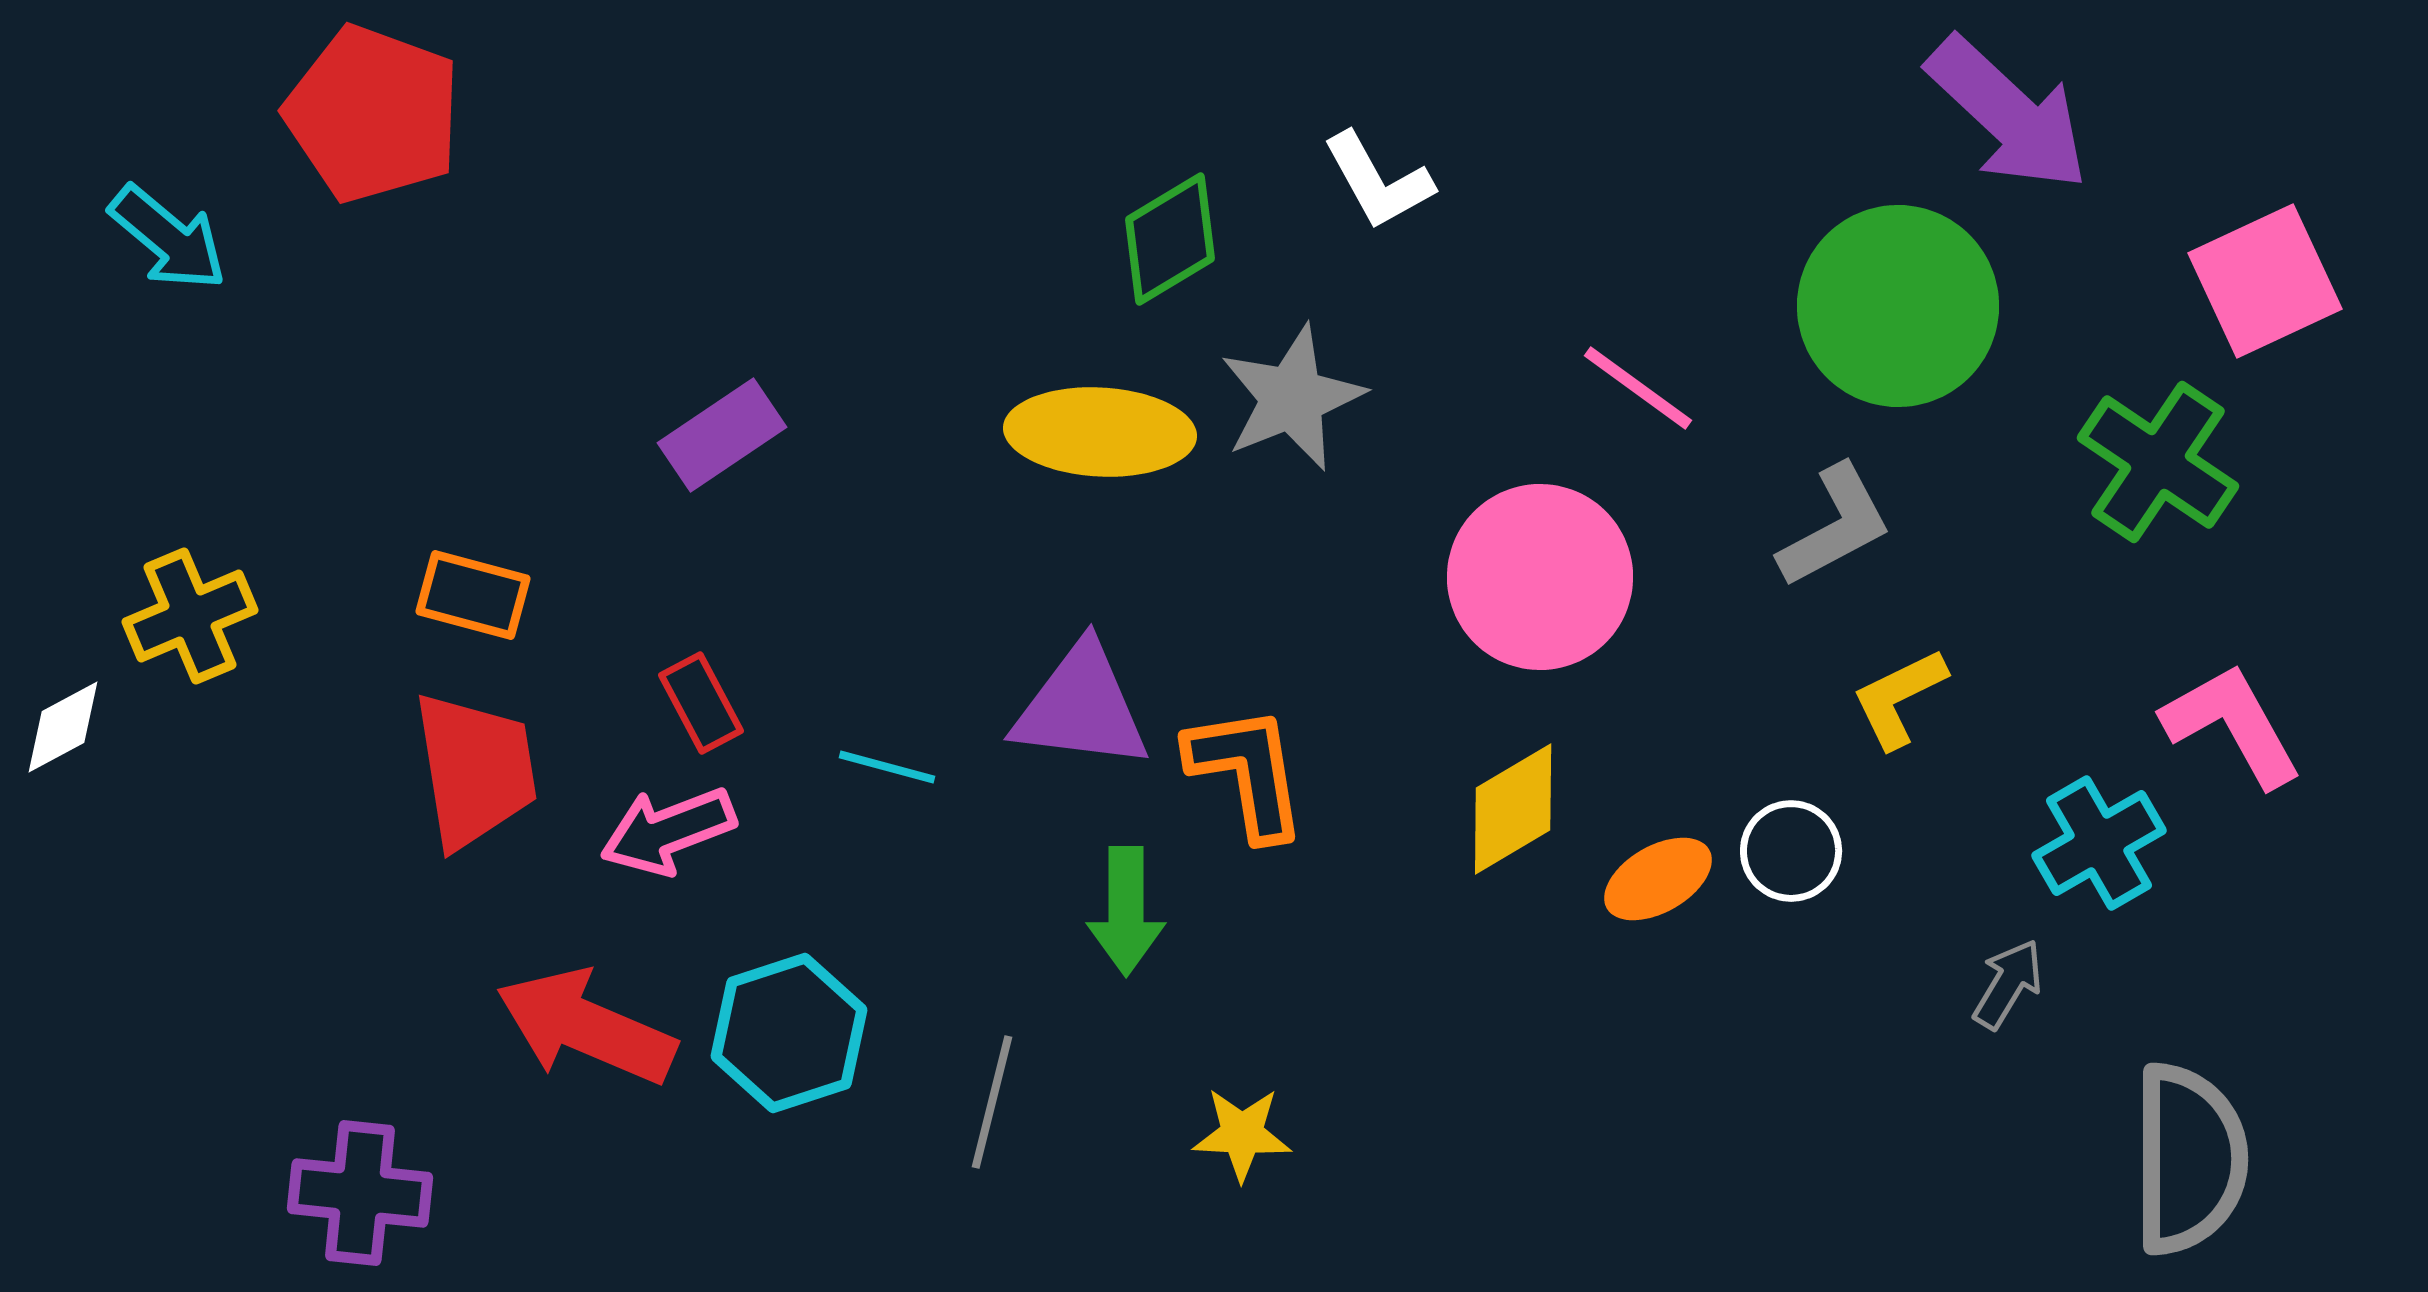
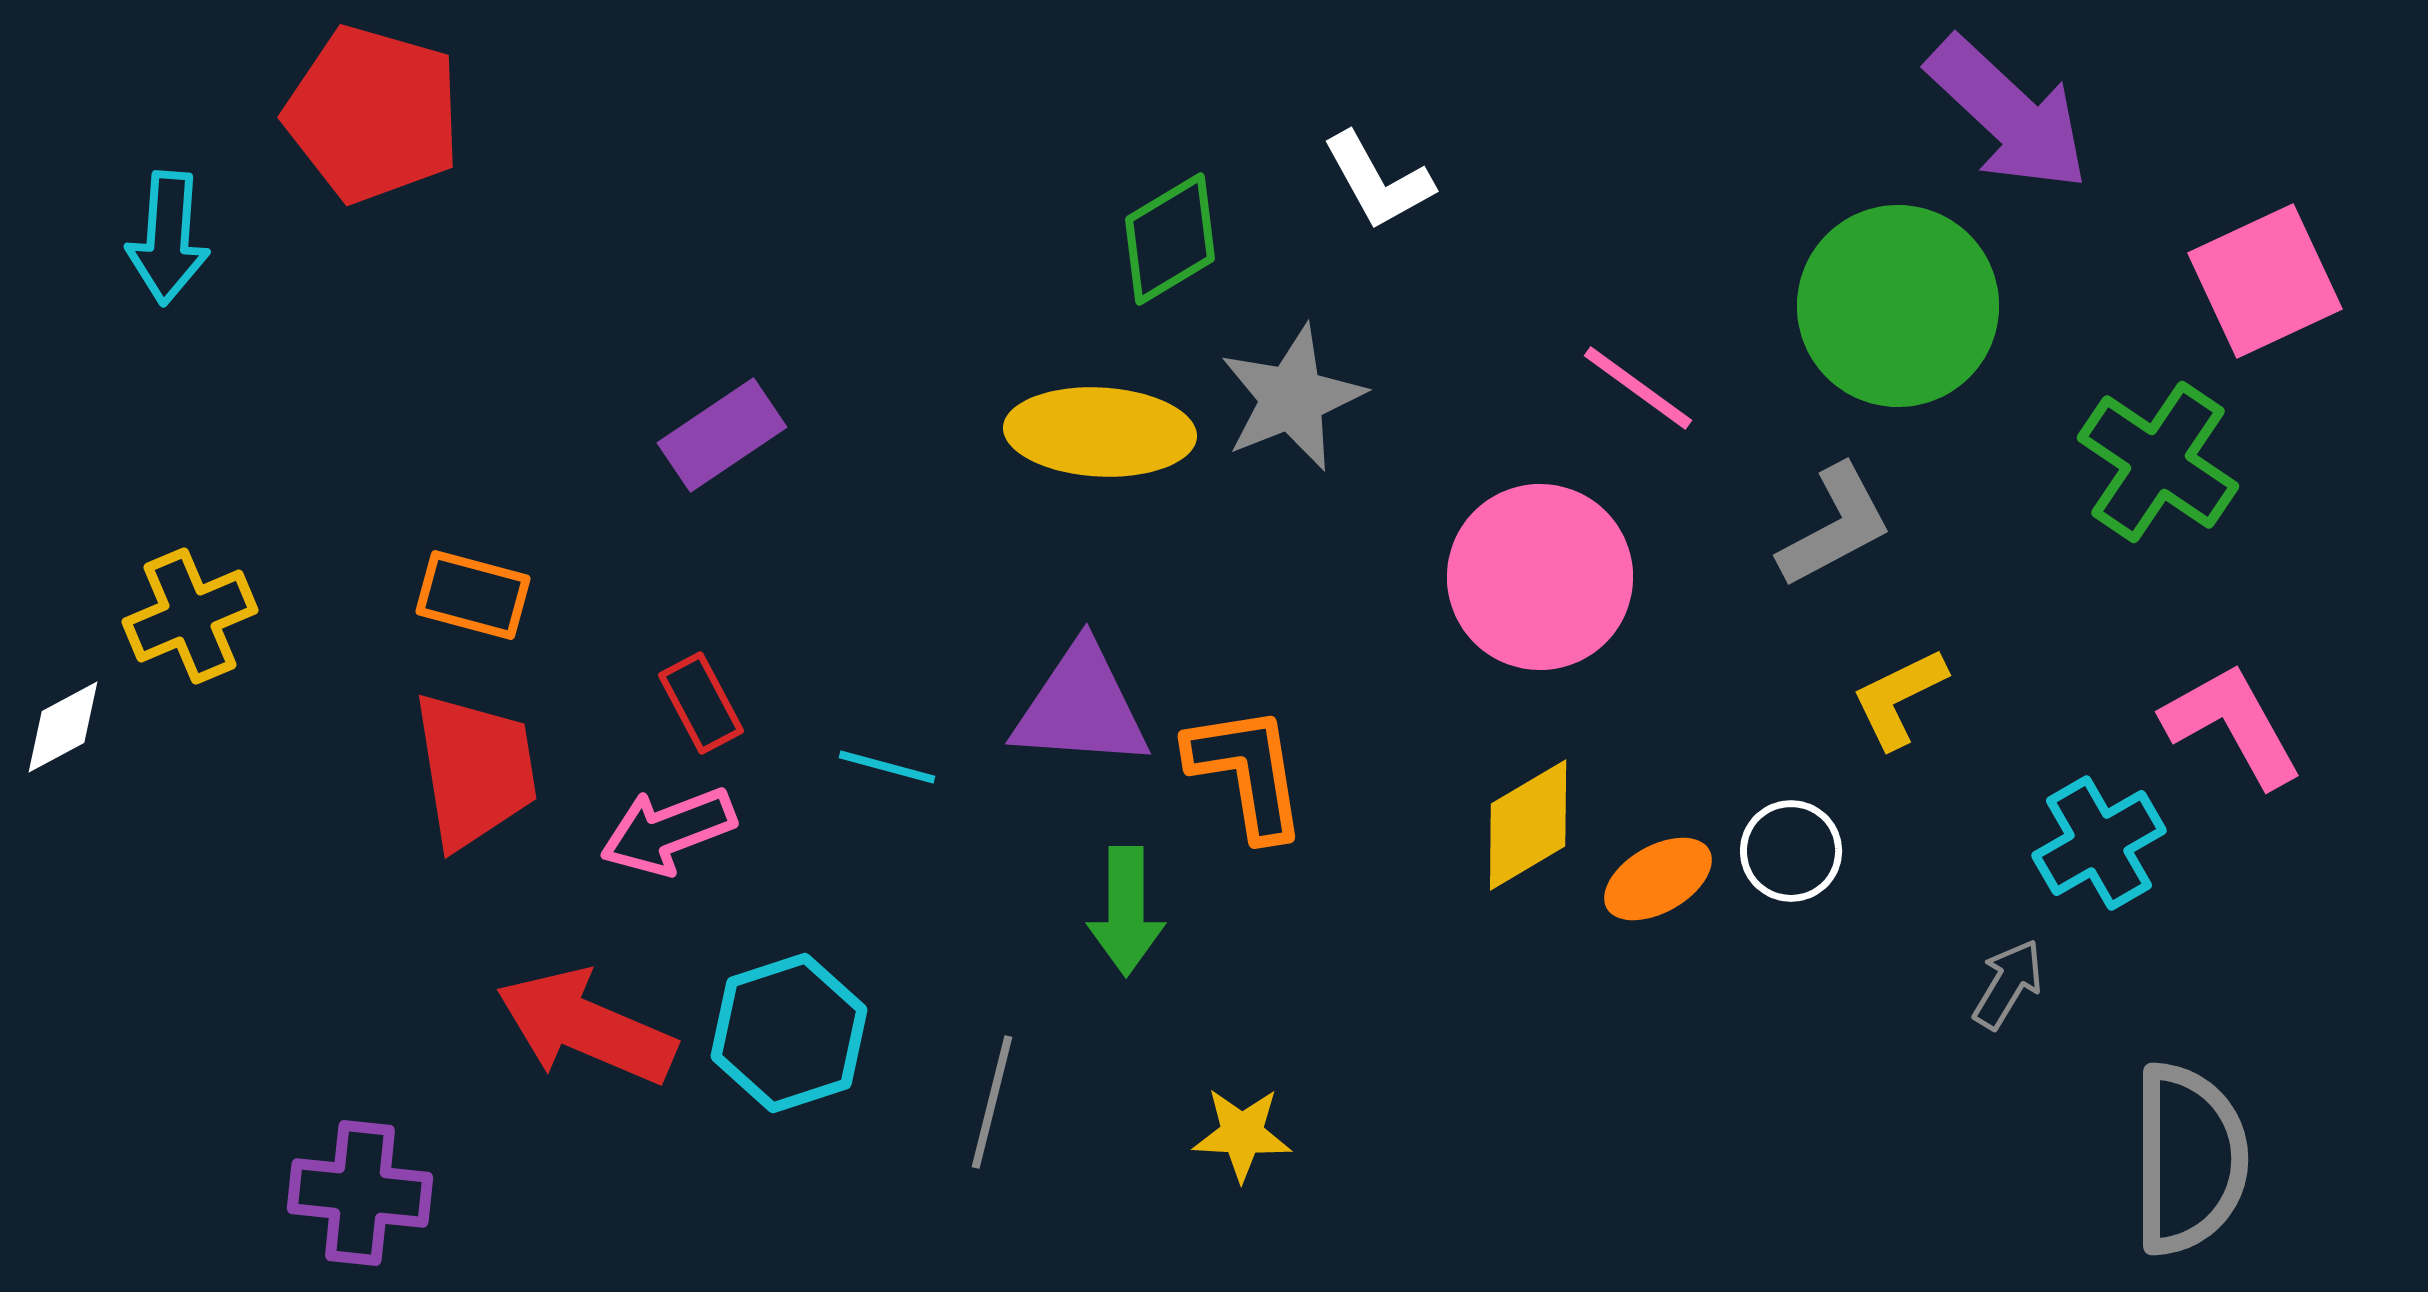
red pentagon: rotated 4 degrees counterclockwise
cyan arrow: rotated 54 degrees clockwise
purple triangle: rotated 3 degrees counterclockwise
yellow diamond: moved 15 px right, 16 px down
